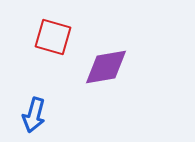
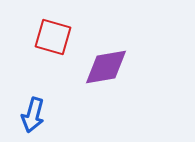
blue arrow: moved 1 px left
